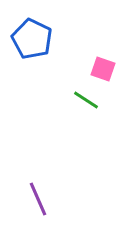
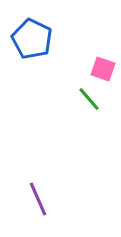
green line: moved 3 px right, 1 px up; rotated 16 degrees clockwise
